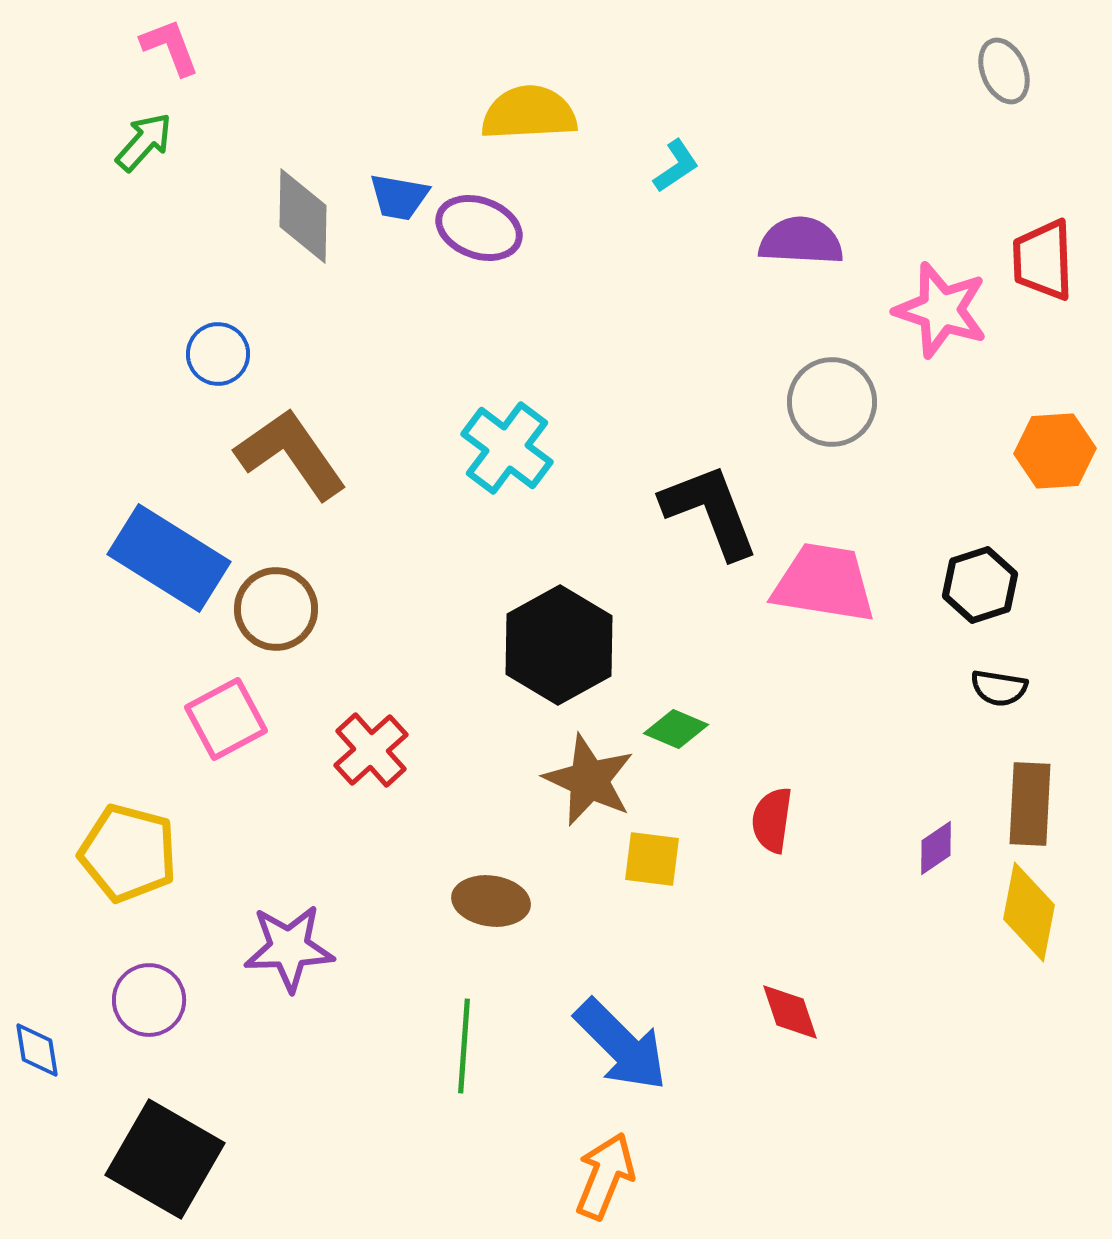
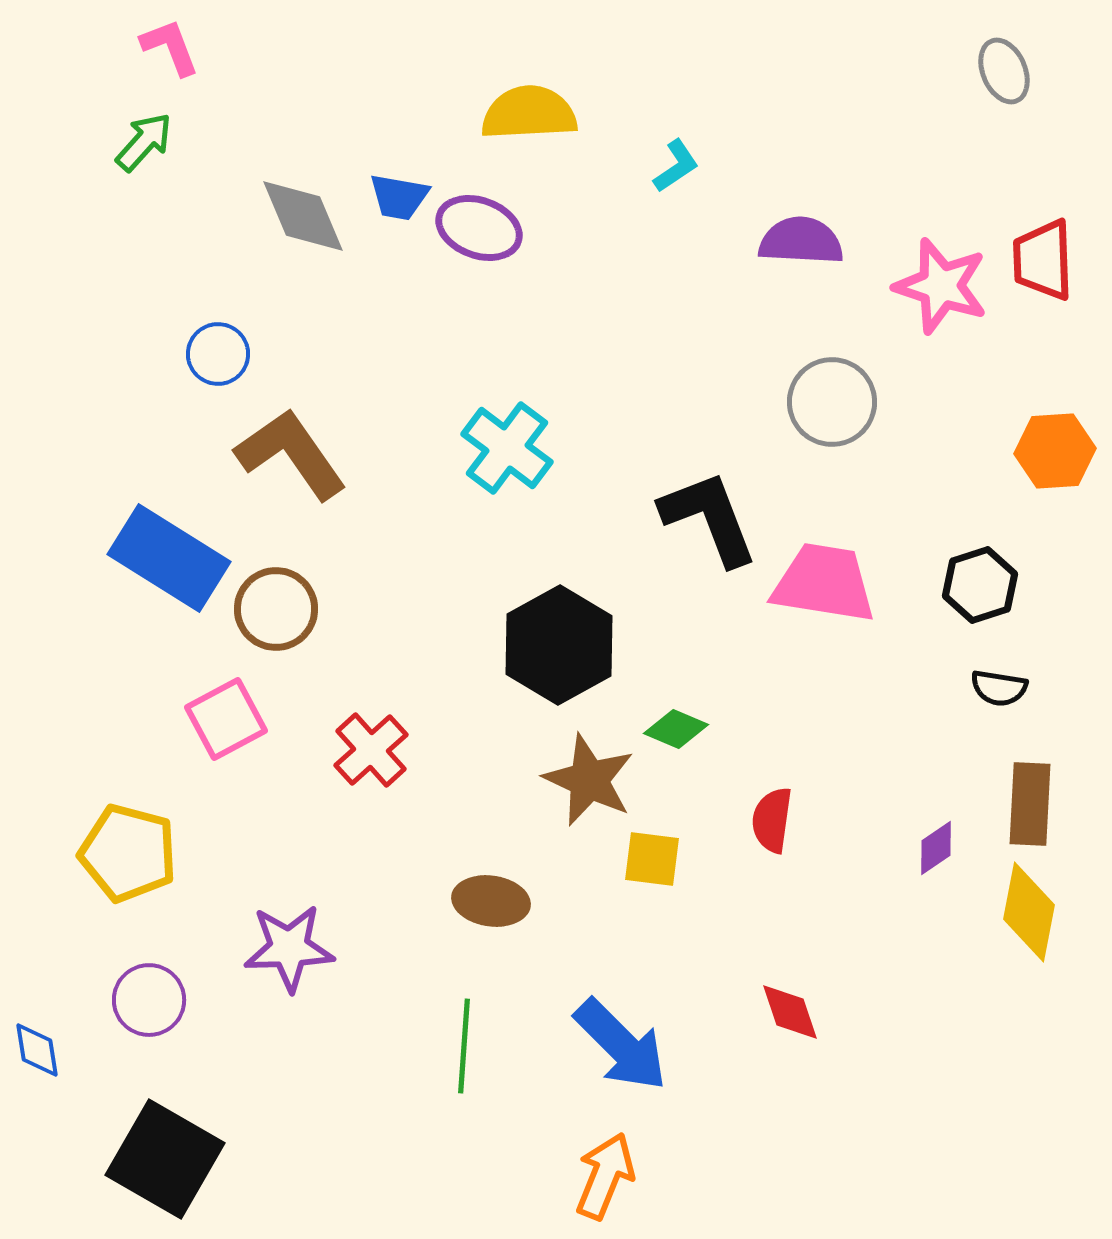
gray diamond at (303, 216): rotated 24 degrees counterclockwise
pink star at (941, 310): moved 24 px up
black L-shape at (710, 511): moved 1 px left, 7 px down
